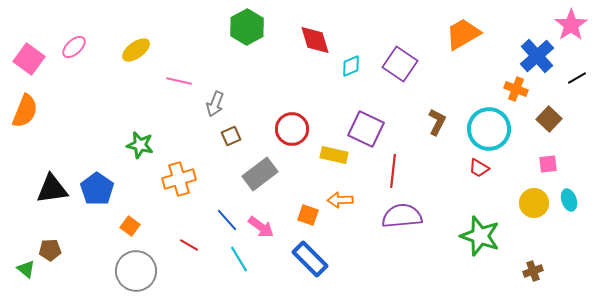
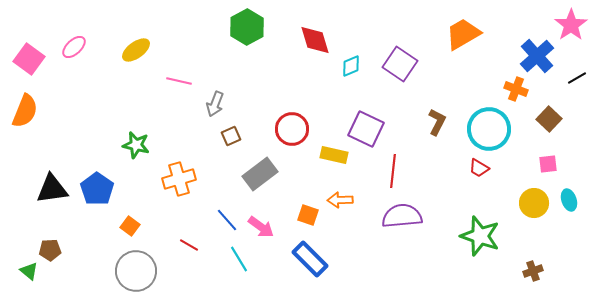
green star at (140, 145): moved 4 px left
green triangle at (26, 269): moved 3 px right, 2 px down
